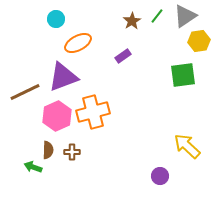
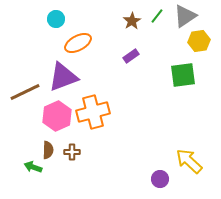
purple rectangle: moved 8 px right
yellow arrow: moved 2 px right, 15 px down
purple circle: moved 3 px down
